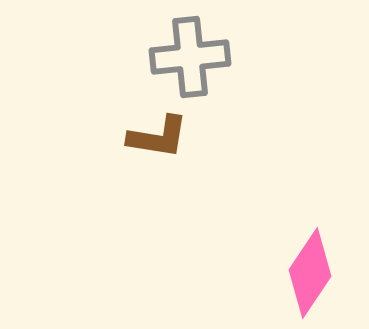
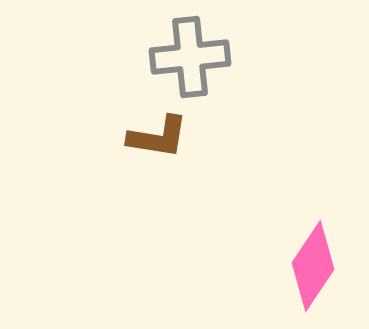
pink diamond: moved 3 px right, 7 px up
